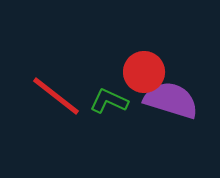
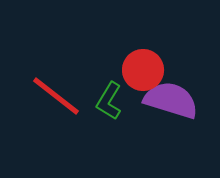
red circle: moved 1 px left, 2 px up
green L-shape: rotated 84 degrees counterclockwise
